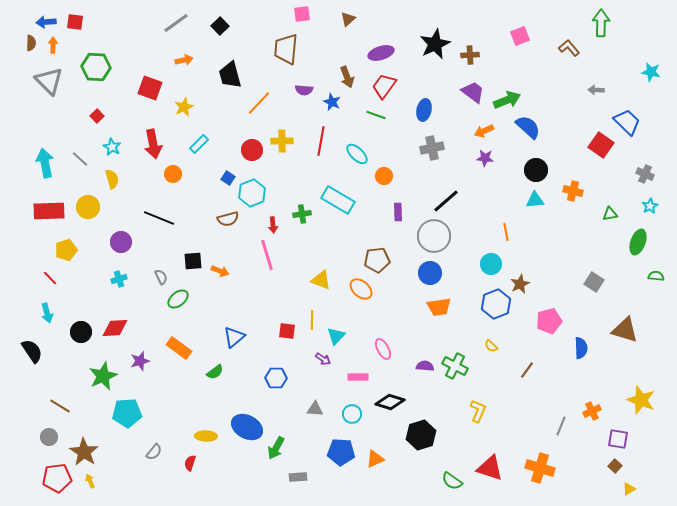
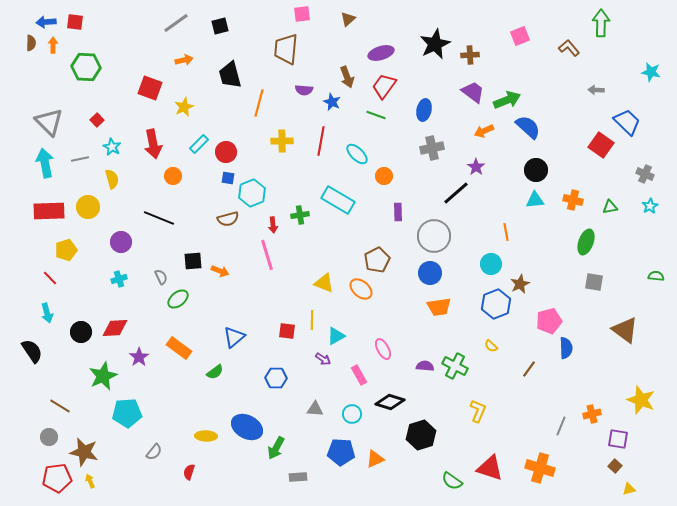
black square at (220, 26): rotated 30 degrees clockwise
green hexagon at (96, 67): moved 10 px left
gray triangle at (49, 81): moved 41 px down
orange line at (259, 103): rotated 28 degrees counterclockwise
red square at (97, 116): moved 4 px down
red circle at (252, 150): moved 26 px left, 2 px down
purple star at (485, 158): moved 9 px left, 9 px down; rotated 30 degrees clockwise
gray line at (80, 159): rotated 54 degrees counterclockwise
orange circle at (173, 174): moved 2 px down
blue square at (228, 178): rotated 24 degrees counterclockwise
orange cross at (573, 191): moved 9 px down
black line at (446, 201): moved 10 px right, 8 px up
green cross at (302, 214): moved 2 px left, 1 px down
green triangle at (610, 214): moved 7 px up
green ellipse at (638, 242): moved 52 px left
brown pentagon at (377, 260): rotated 20 degrees counterclockwise
yellow triangle at (321, 280): moved 3 px right, 3 px down
gray square at (594, 282): rotated 24 degrees counterclockwise
brown triangle at (625, 330): rotated 20 degrees clockwise
cyan triangle at (336, 336): rotated 18 degrees clockwise
blue semicircle at (581, 348): moved 15 px left
purple star at (140, 361): moved 1 px left, 4 px up; rotated 18 degrees counterclockwise
brown line at (527, 370): moved 2 px right, 1 px up
pink rectangle at (358, 377): moved 1 px right, 2 px up; rotated 60 degrees clockwise
orange cross at (592, 411): moved 3 px down; rotated 12 degrees clockwise
brown star at (84, 452): rotated 20 degrees counterclockwise
red semicircle at (190, 463): moved 1 px left, 9 px down
yellow triangle at (629, 489): rotated 16 degrees clockwise
